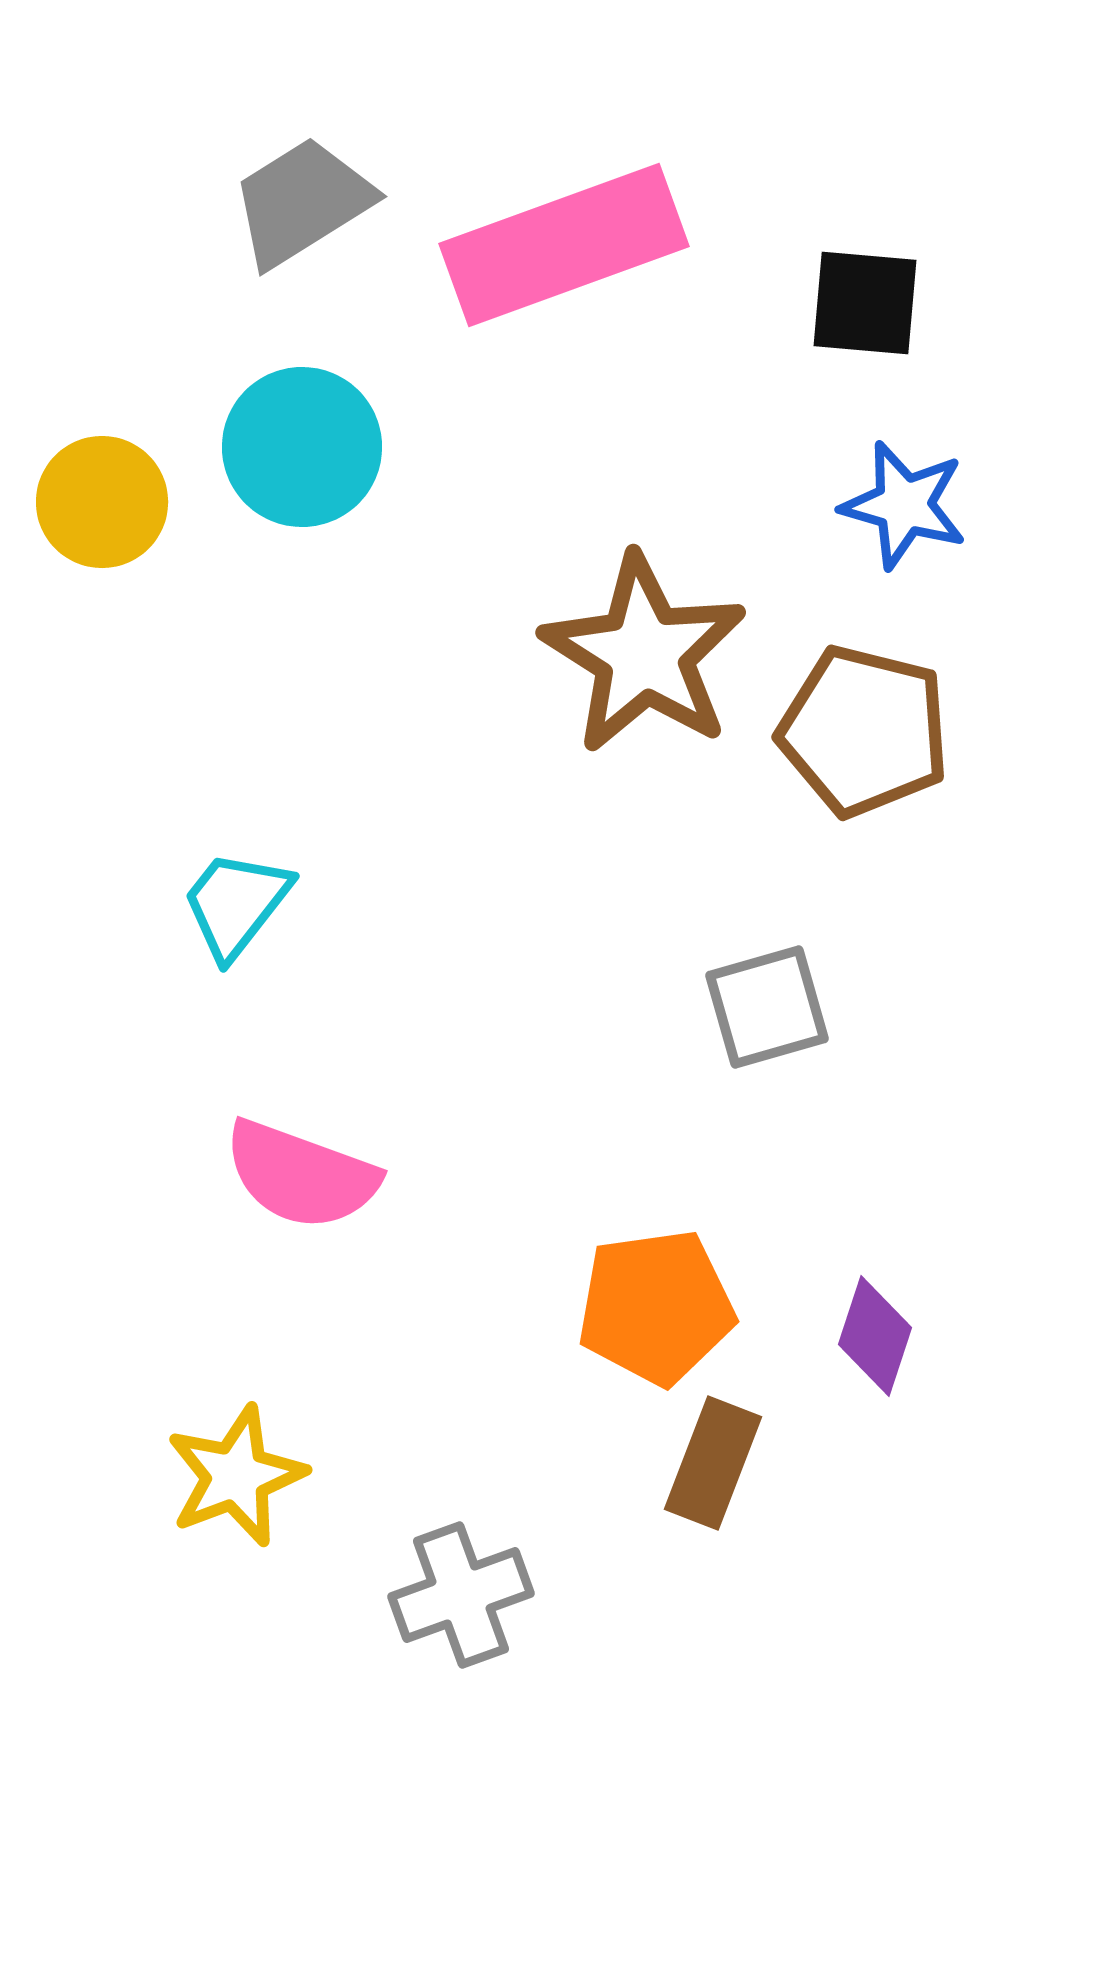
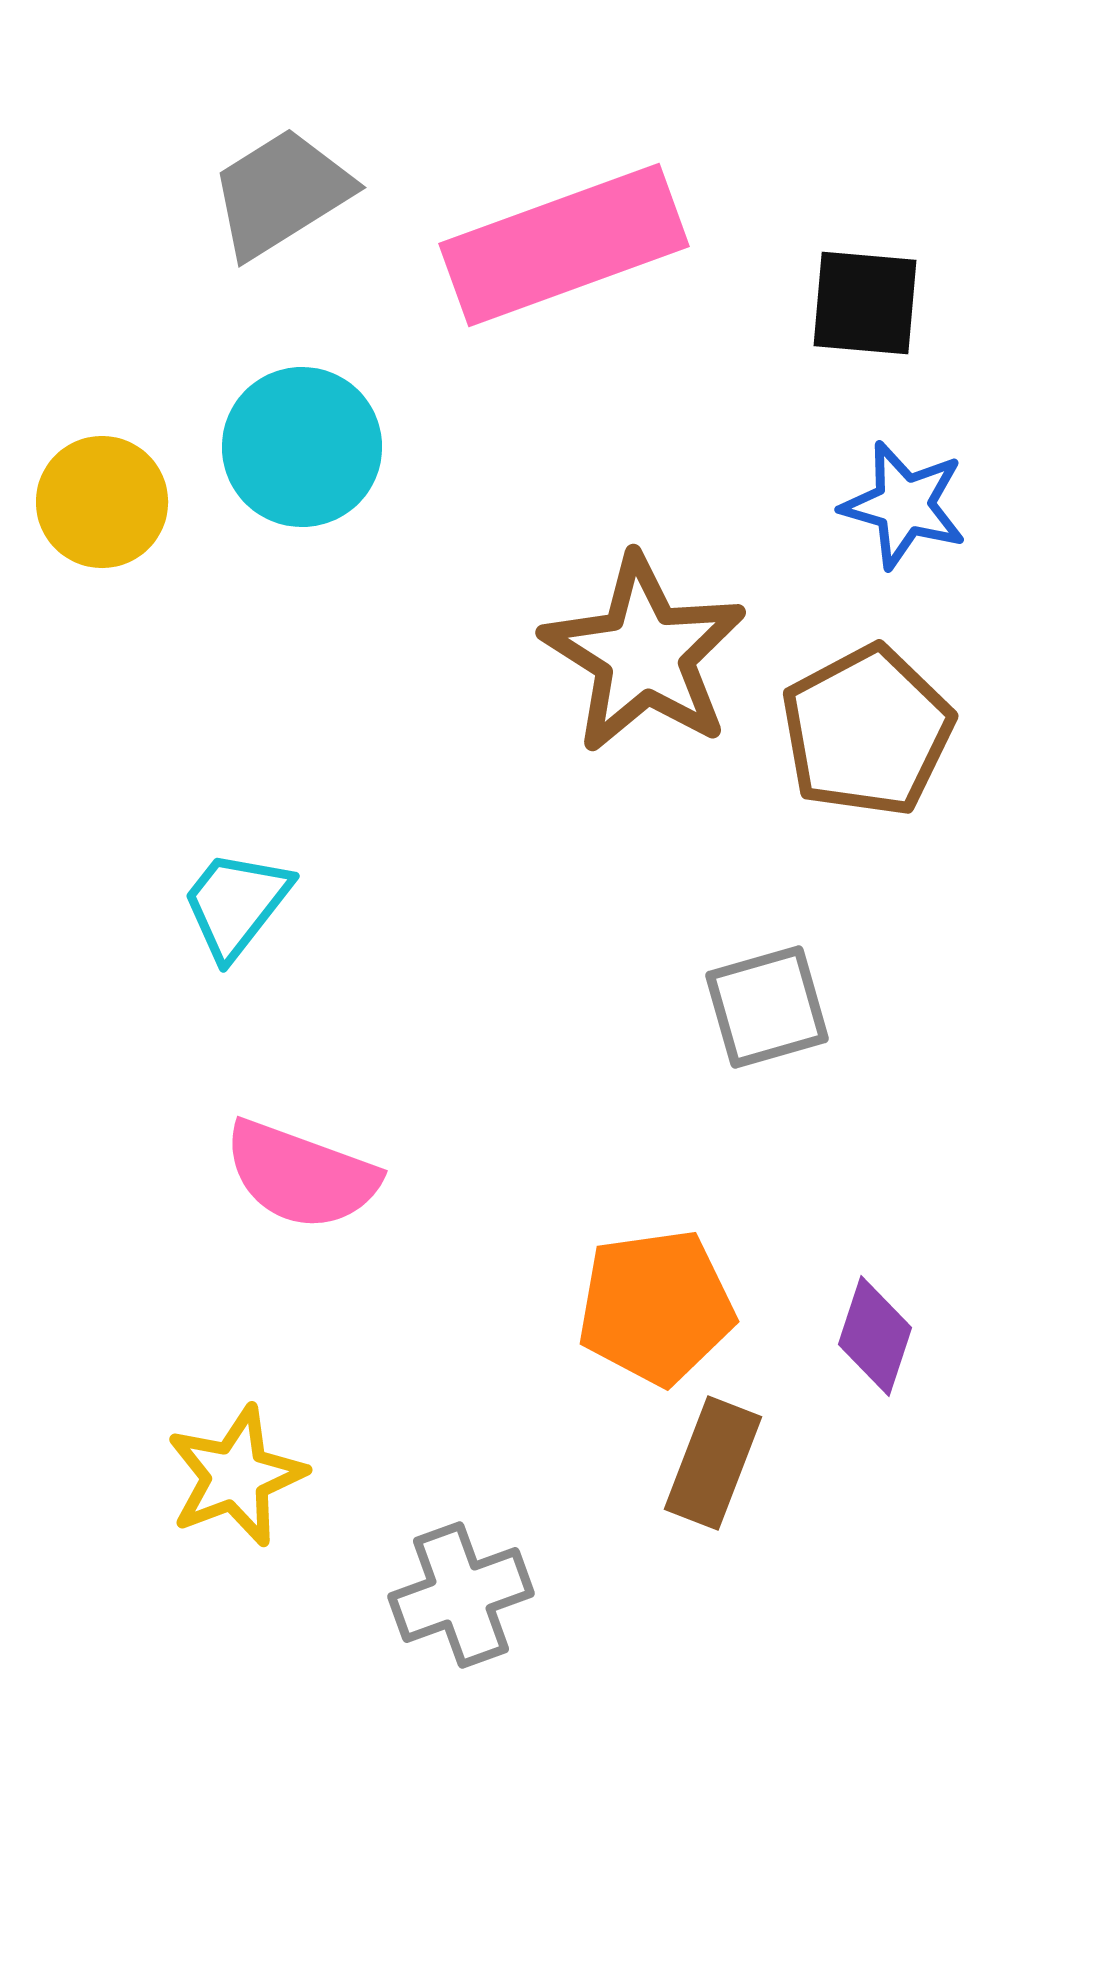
gray trapezoid: moved 21 px left, 9 px up
brown pentagon: moved 3 px right; rotated 30 degrees clockwise
